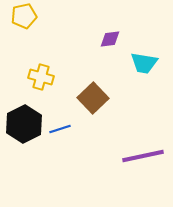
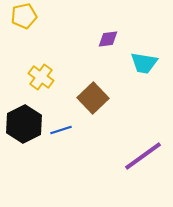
purple diamond: moved 2 px left
yellow cross: rotated 20 degrees clockwise
blue line: moved 1 px right, 1 px down
purple line: rotated 24 degrees counterclockwise
